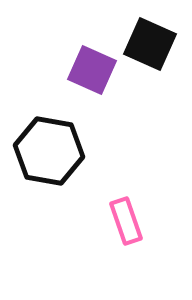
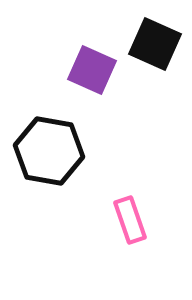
black square: moved 5 px right
pink rectangle: moved 4 px right, 1 px up
